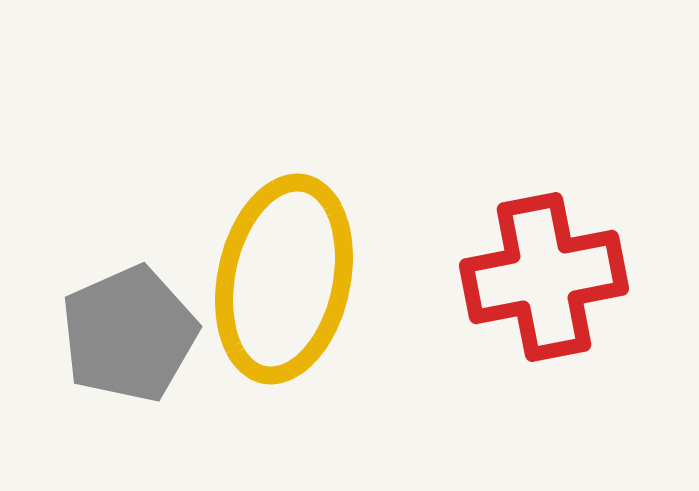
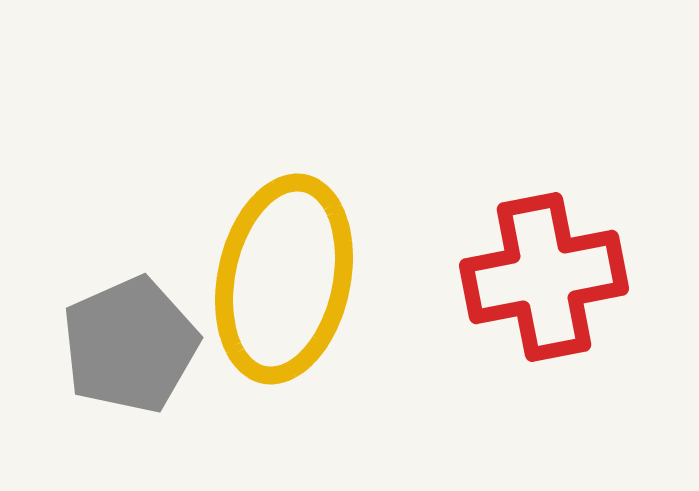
gray pentagon: moved 1 px right, 11 px down
